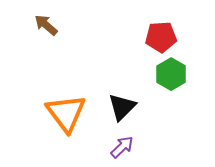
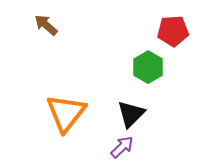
red pentagon: moved 12 px right, 6 px up
green hexagon: moved 23 px left, 7 px up
black triangle: moved 9 px right, 7 px down
orange triangle: rotated 15 degrees clockwise
